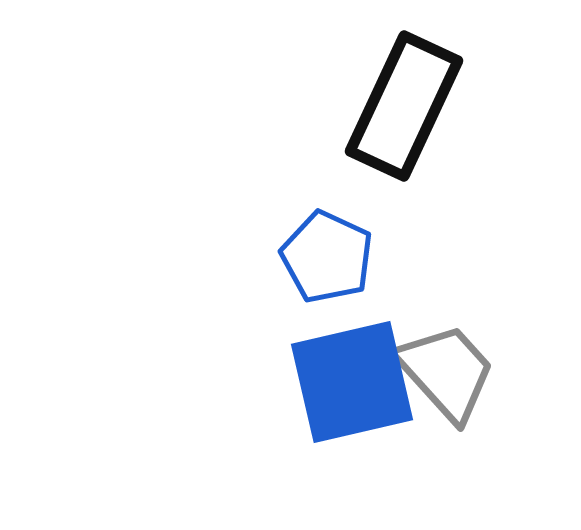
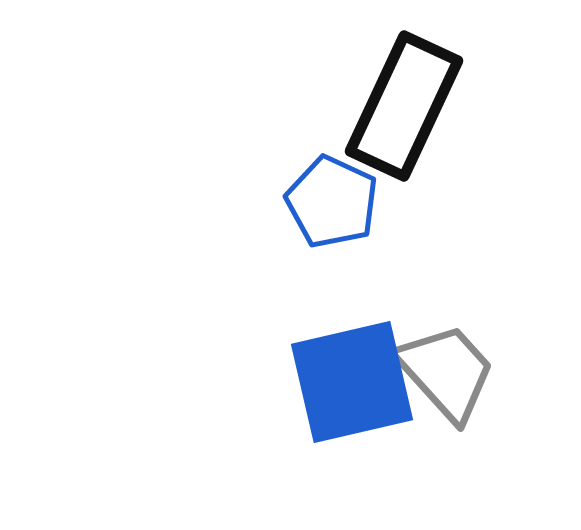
blue pentagon: moved 5 px right, 55 px up
